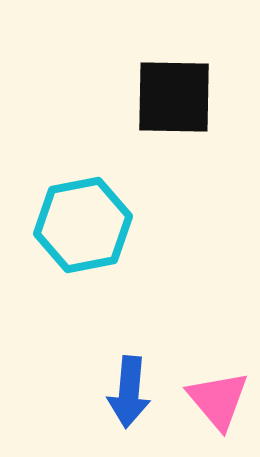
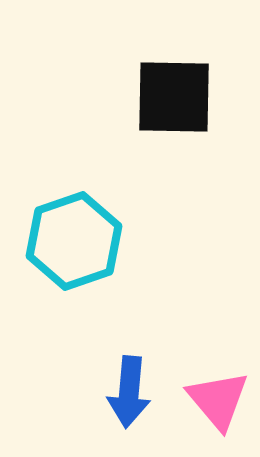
cyan hexagon: moved 9 px left, 16 px down; rotated 8 degrees counterclockwise
